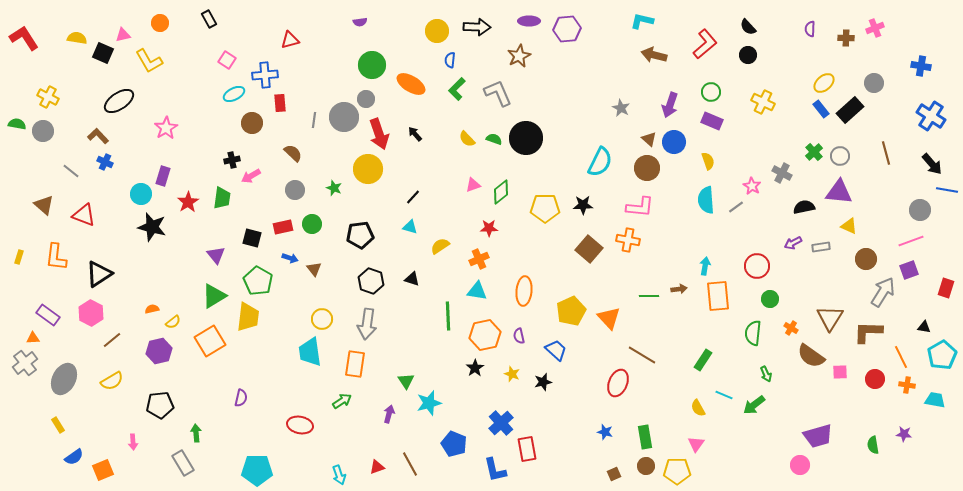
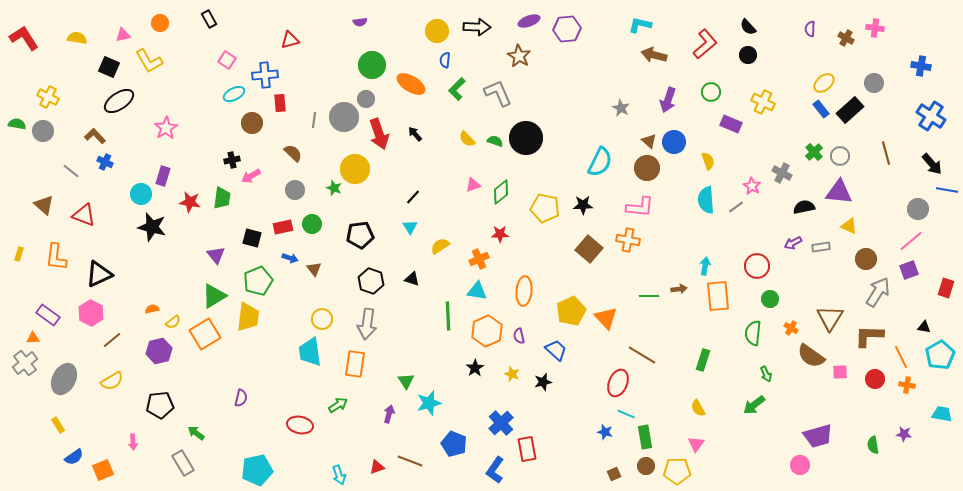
purple ellipse at (529, 21): rotated 20 degrees counterclockwise
cyan L-shape at (642, 21): moved 2 px left, 4 px down
pink cross at (875, 28): rotated 30 degrees clockwise
brown cross at (846, 38): rotated 28 degrees clockwise
black square at (103, 53): moved 6 px right, 14 px down
brown star at (519, 56): rotated 15 degrees counterclockwise
blue semicircle at (450, 60): moved 5 px left
purple arrow at (670, 105): moved 2 px left, 5 px up
purple rectangle at (712, 121): moved 19 px right, 3 px down
brown L-shape at (98, 136): moved 3 px left
green semicircle at (494, 139): moved 1 px right, 2 px down
brown triangle at (649, 139): moved 2 px down
yellow circle at (368, 169): moved 13 px left
red star at (188, 202): moved 2 px right; rotated 30 degrees counterclockwise
yellow pentagon at (545, 208): rotated 12 degrees clockwise
gray circle at (920, 210): moved 2 px left, 1 px up
cyan triangle at (410, 227): rotated 42 degrees clockwise
red star at (489, 228): moved 11 px right, 6 px down
pink line at (911, 241): rotated 20 degrees counterclockwise
yellow rectangle at (19, 257): moved 3 px up
black triangle at (99, 274): rotated 8 degrees clockwise
green pentagon at (258, 281): rotated 20 degrees clockwise
gray arrow at (883, 292): moved 5 px left
orange triangle at (609, 318): moved 3 px left
brown L-shape at (868, 332): moved 1 px right, 4 px down
orange hexagon at (485, 335): moved 2 px right, 4 px up; rotated 12 degrees counterclockwise
orange square at (210, 341): moved 5 px left, 7 px up
cyan pentagon at (942, 355): moved 2 px left
green rectangle at (703, 360): rotated 15 degrees counterclockwise
cyan line at (724, 395): moved 98 px left, 19 px down
cyan trapezoid at (935, 400): moved 7 px right, 14 px down
green arrow at (342, 401): moved 4 px left, 4 px down
green arrow at (196, 433): rotated 48 degrees counterclockwise
brown line at (410, 464): moved 3 px up; rotated 40 degrees counterclockwise
cyan pentagon at (257, 470): rotated 12 degrees counterclockwise
blue L-shape at (495, 470): rotated 48 degrees clockwise
